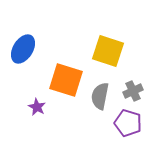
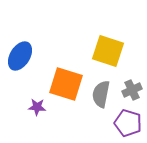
blue ellipse: moved 3 px left, 7 px down
orange square: moved 4 px down
gray cross: moved 1 px left, 1 px up
gray semicircle: moved 1 px right, 2 px up
purple star: rotated 24 degrees counterclockwise
